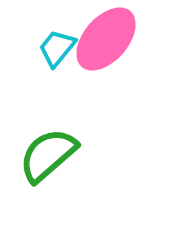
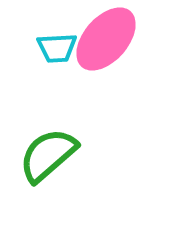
cyan trapezoid: rotated 132 degrees counterclockwise
